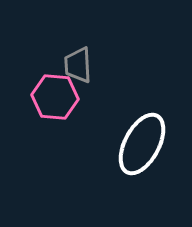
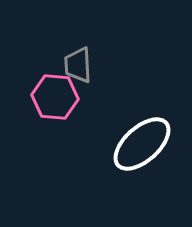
white ellipse: rotated 20 degrees clockwise
